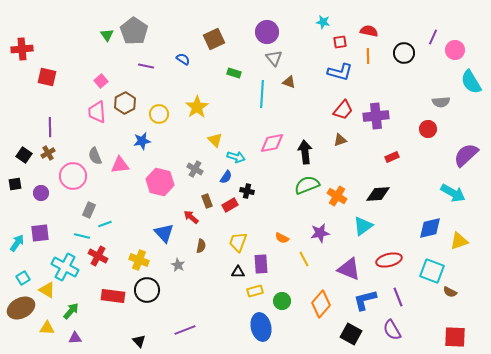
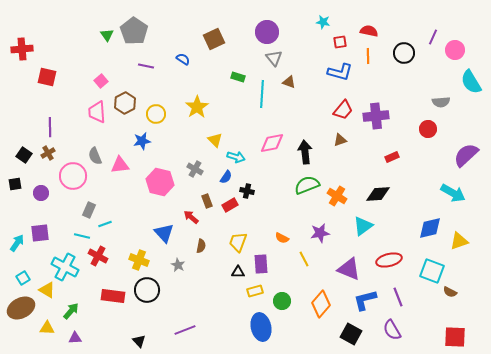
green rectangle at (234, 73): moved 4 px right, 4 px down
yellow circle at (159, 114): moved 3 px left
